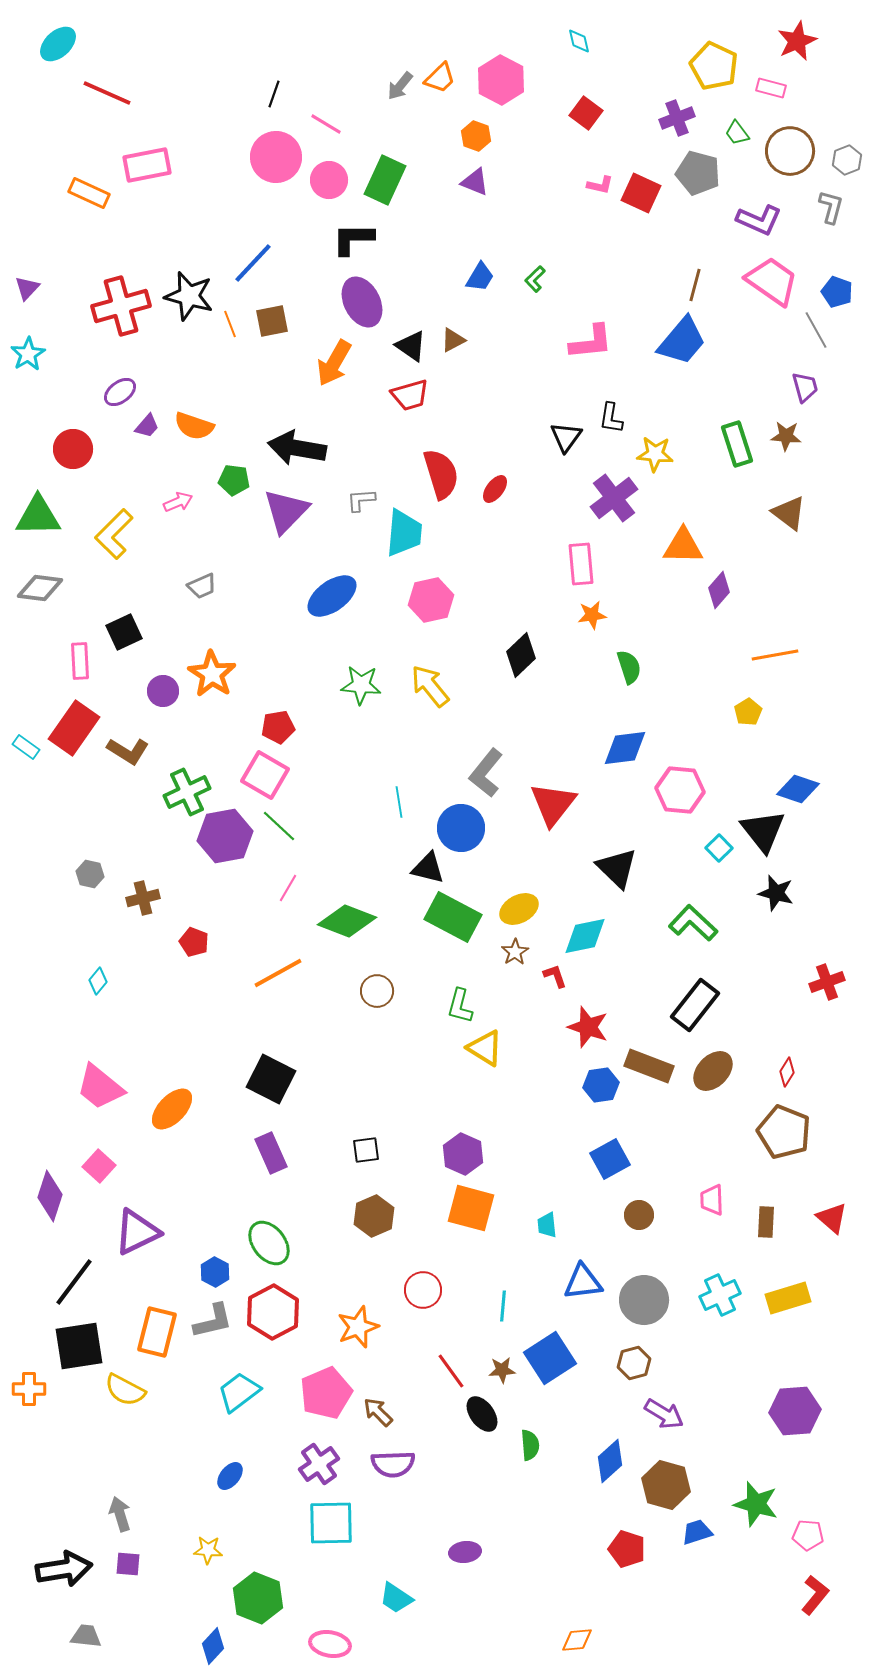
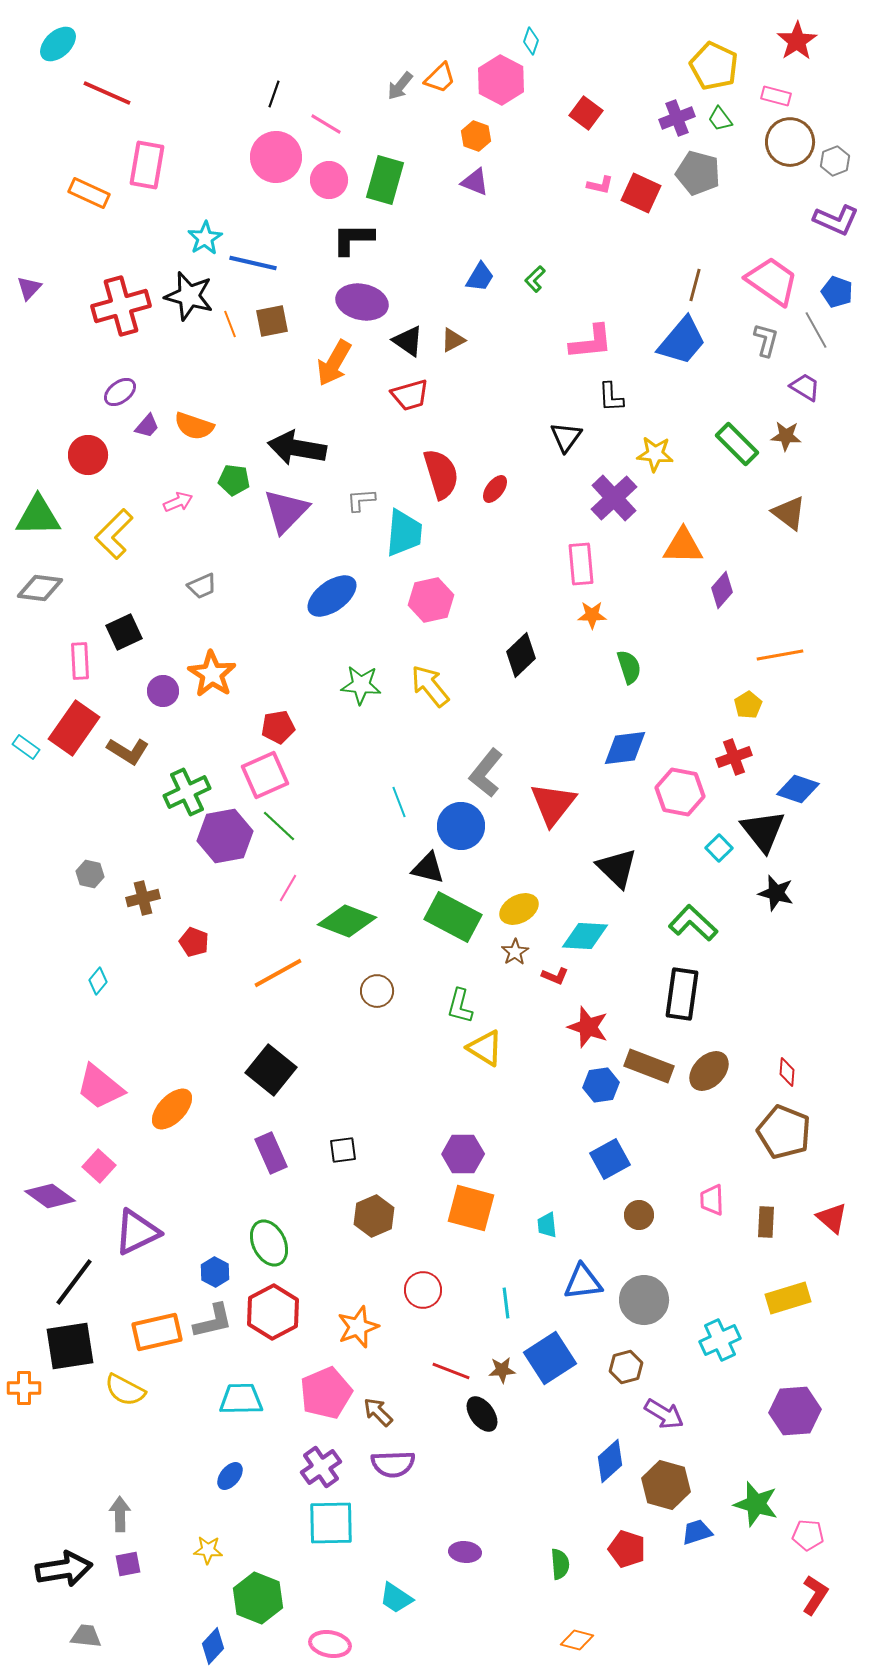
cyan diamond at (579, 41): moved 48 px left; rotated 32 degrees clockwise
red star at (797, 41): rotated 9 degrees counterclockwise
pink rectangle at (771, 88): moved 5 px right, 8 px down
green trapezoid at (737, 133): moved 17 px left, 14 px up
brown circle at (790, 151): moved 9 px up
gray hexagon at (847, 160): moved 12 px left, 1 px down
pink rectangle at (147, 165): rotated 69 degrees counterclockwise
green rectangle at (385, 180): rotated 9 degrees counterclockwise
gray L-shape at (831, 207): moved 65 px left, 133 px down
purple L-shape at (759, 220): moved 77 px right
blue line at (253, 263): rotated 60 degrees clockwise
purple triangle at (27, 288): moved 2 px right
purple ellipse at (362, 302): rotated 51 degrees counterclockwise
black triangle at (411, 346): moved 3 px left, 5 px up
cyan star at (28, 354): moved 177 px right, 116 px up
purple trapezoid at (805, 387): rotated 44 degrees counterclockwise
black L-shape at (611, 418): moved 21 px up; rotated 12 degrees counterclockwise
green rectangle at (737, 444): rotated 27 degrees counterclockwise
red circle at (73, 449): moved 15 px right, 6 px down
purple cross at (614, 498): rotated 6 degrees counterclockwise
purple diamond at (719, 590): moved 3 px right
orange star at (592, 615): rotated 8 degrees clockwise
orange line at (775, 655): moved 5 px right
yellow pentagon at (748, 712): moved 7 px up
pink square at (265, 775): rotated 36 degrees clockwise
pink hexagon at (680, 790): moved 2 px down; rotated 6 degrees clockwise
cyan line at (399, 802): rotated 12 degrees counterclockwise
blue circle at (461, 828): moved 2 px up
cyan diamond at (585, 936): rotated 15 degrees clockwise
red L-shape at (555, 976): rotated 132 degrees clockwise
red cross at (827, 982): moved 93 px left, 225 px up
black rectangle at (695, 1005): moved 13 px left, 11 px up; rotated 30 degrees counterclockwise
brown ellipse at (713, 1071): moved 4 px left
red diamond at (787, 1072): rotated 28 degrees counterclockwise
black square at (271, 1079): moved 9 px up; rotated 12 degrees clockwise
black square at (366, 1150): moved 23 px left
purple hexagon at (463, 1154): rotated 24 degrees counterclockwise
purple diamond at (50, 1196): rotated 72 degrees counterclockwise
green ellipse at (269, 1243): rotated 12 degrees clockwise
cyan cross at (720, 1295): moved 45 px down
cyan line at (503, 1306): moved 3 px right, 3 px up; rotated 12 degrees counterclockwise
orange rectangle at (157, 1332): rotated 63 degrees clockwise
black square at (79, 1346): moved 9 px left
brown hexagon at (634, 1363): moved 8 px left, 4 px down
red line at (451, 1371): rotated 33 degrees counterclockwise
orange cross at (29, 1389): moved 5 px left, 1 px up
cyan trapezoid at (239, 1392): moved 2 px right, 7 px down; rotated 36 degrees clockwise
green semicircle at (530, 1445): moved 30 px right, 119 px down
purple cross at (319, 1464): moved 2 px right, 3 px down
gray arrow at (120, 1514): rotated 16 degrees clockwise
purple ellipse at (465, 1552): rotated 12 degrees clockwise
purple square at (128, 1564): rotated 16 degrees counterclockwise
red L-shape at (815, 1595): rotated 6 degrees counterclockwise
orange diamond at (577, 1640): rotated 20 degrees clockwise
